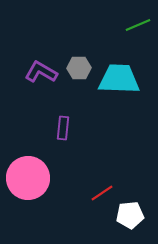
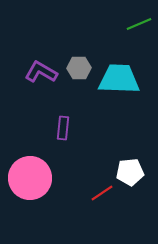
green line: moved 1 px right, 1 px up
pink circle: moved 2 px right
white pentagon: moved 43 px up
